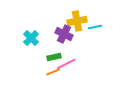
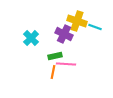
yellow cross: rotated 30 degrees clockwise
cyan line: rotated 32 degrees clockwise
green rectangle: moved 1 px right, 1 px up
pink line: rotated 30 degrees clockwise
orange line: rotated 56 degrees counterclockwise
